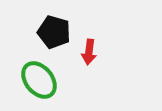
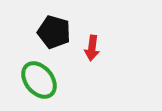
red arrow: moved 3 px right, 4 px up
